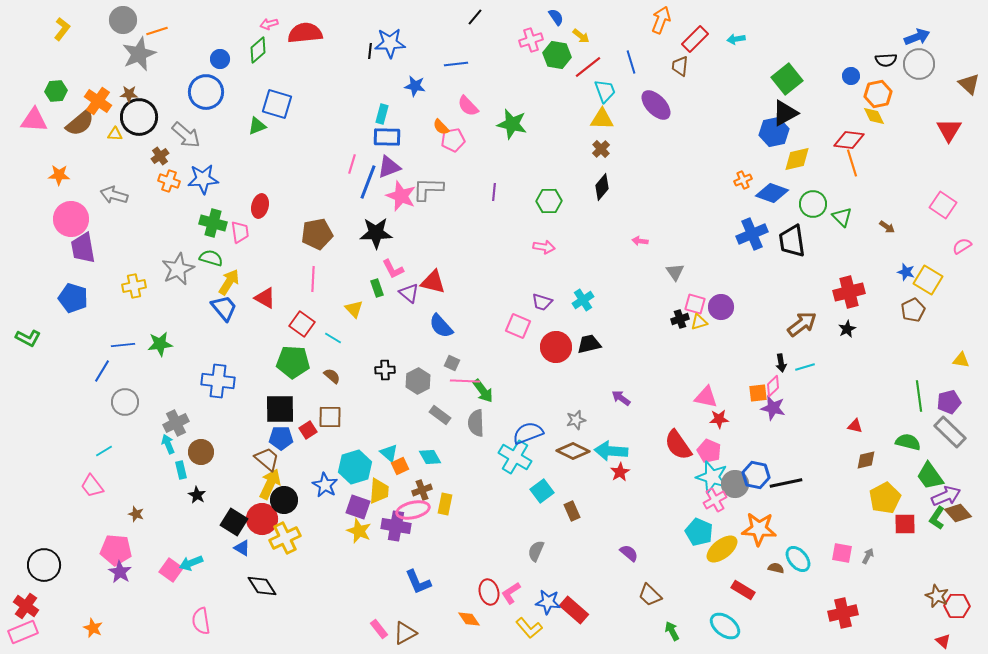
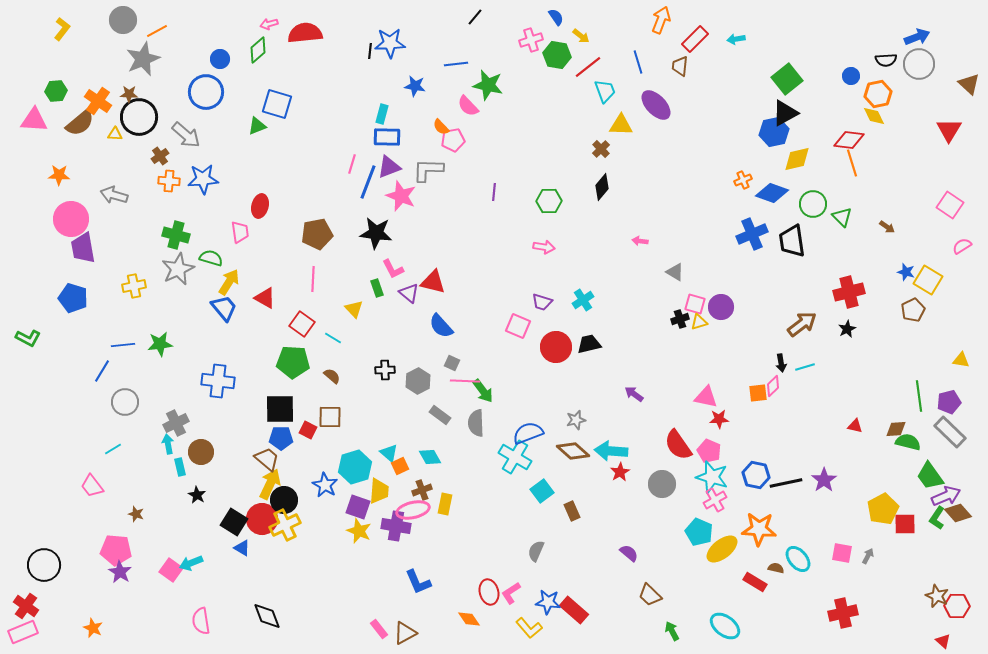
orange line at (157, 31): rotated 10 degrees counterclockwise
gray star at (139, 54): moved 4 px right, 5 px down
blue line at (631, 62): moved 7 px right
yellow triangle at (602, 119): moved 19 px right, 6 px down
green star at (512, 124): moved 24 px left, 39 px up
orange cross at (169, 181): rotated 15 degrees counterclockwise
gray L-shape at (428, 189): moved 19 px up
pink square at (943, 205): moved 7 px right
green cross at (213, 223): moved 37 px left, 12 px down
black star at (376, 233): rotated 8 degrees clockwise
gray triangle at (675, 272): rotated 24 degrees counterclockwise
purple arrow at (621, 398): moved 13 px right, 4 px up
purple star at (773, 408): moved 51 px right, 72 px down; rotated 25 degrees clockwise
red square at (308, 430): rotated 30 degrees counterclockwise
cyan arrow at (168, 444): rotated 12 degrees clockwise
cyan line at (104, 451): moved 9 px right, 2 px up
brown diamond at (573, 451): rotated 16 degrees clockwise
brown diamond at (866, 460): moved 30 px right, 31 px up; rotated 10 degrees clockwise
cyan rectangle at (181, 470): moved 1 px left, 3 px up
gray circle at (735, 484): moved 73 px left
yellow pentagon at (885, 498): moved 2 px left, 11 px down
yellow cross at (285, 538): moved 13 px up
black diamond at (262, 586): moved 5 px right, 30 px down; rotated 12 degrees clockwise
red rectangle at (743, 590): moved 12 px right, 8 px up
